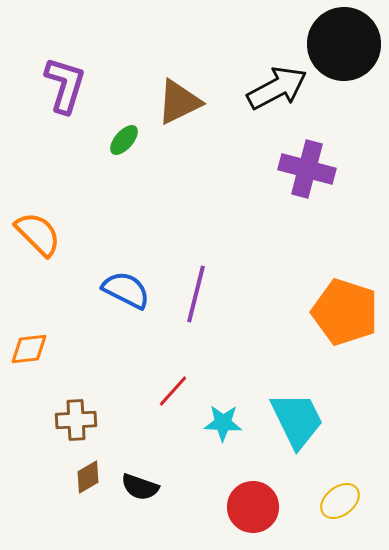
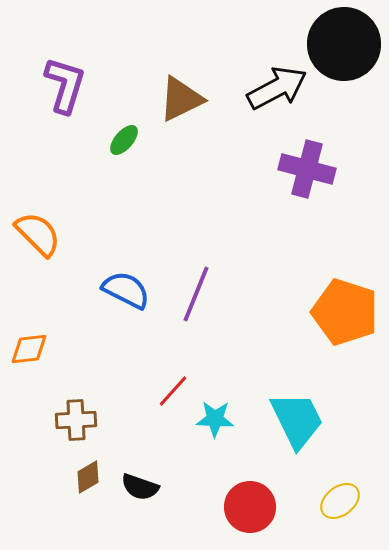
brown triangle: moved 2 px right, 3 px up
purple line: rotated 8 degrees clockwise
cyan star: moved 8 px left, 4 px up
red circle: moved 3 px left
